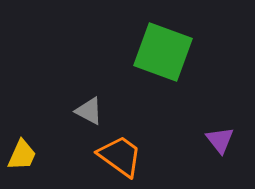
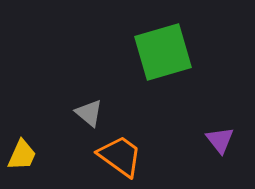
green square: rotated 36 degrees counterclockwise
gray triangle: moved 2 px down; rotated 12 degrees clockwise
